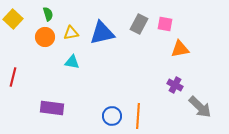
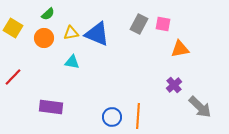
green semicircle: rotated 64 degrees clockwise
yellow square: moved 9 px down; rotated 12 degrees counterclockwise
pink square: moved 2 px left
blue triangle: moved 5 px left, 1 px down; rotated 36 degrees clockwise
orange circle: moved 1 px left, 1 px down
red line: rotated 30 degrees clockwise
purple cross: moved 1 px left; rotated 21 degrees clockwise
purple rectangle: moved 1 px left, 1 px up
blue circle: moved 1 px down
